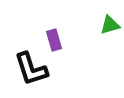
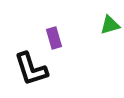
purple rectangle: moved 2 px up
